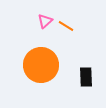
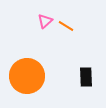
orange circle: moved 14 px left, 11 px down
